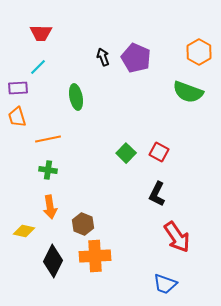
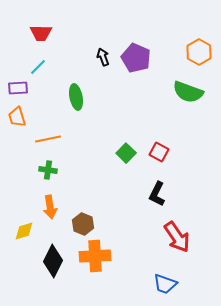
yellow diamond: rotated 30 degrees counterclockwise
